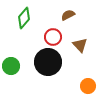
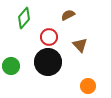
red circle: moved 4 px left
